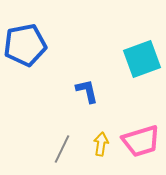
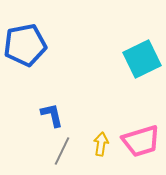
cyan square: rotated 6 degrees counterclockwise
blue L-shape: moved 35 px left, 24 px down
gray line: moved 2 px down
